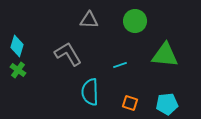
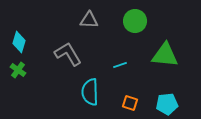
cyan diamond: moved 2 px right, 4 px up
